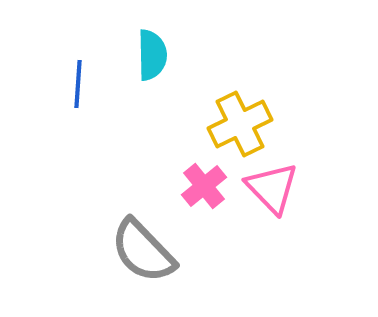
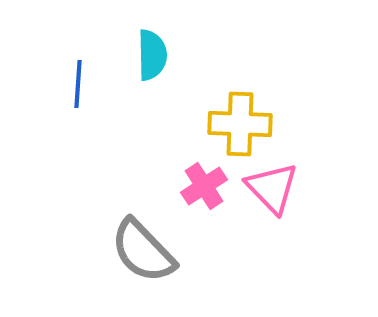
yellow cross: rotated 28 degrees clockwise
pink cross: rotated 6 degrees clockwise
